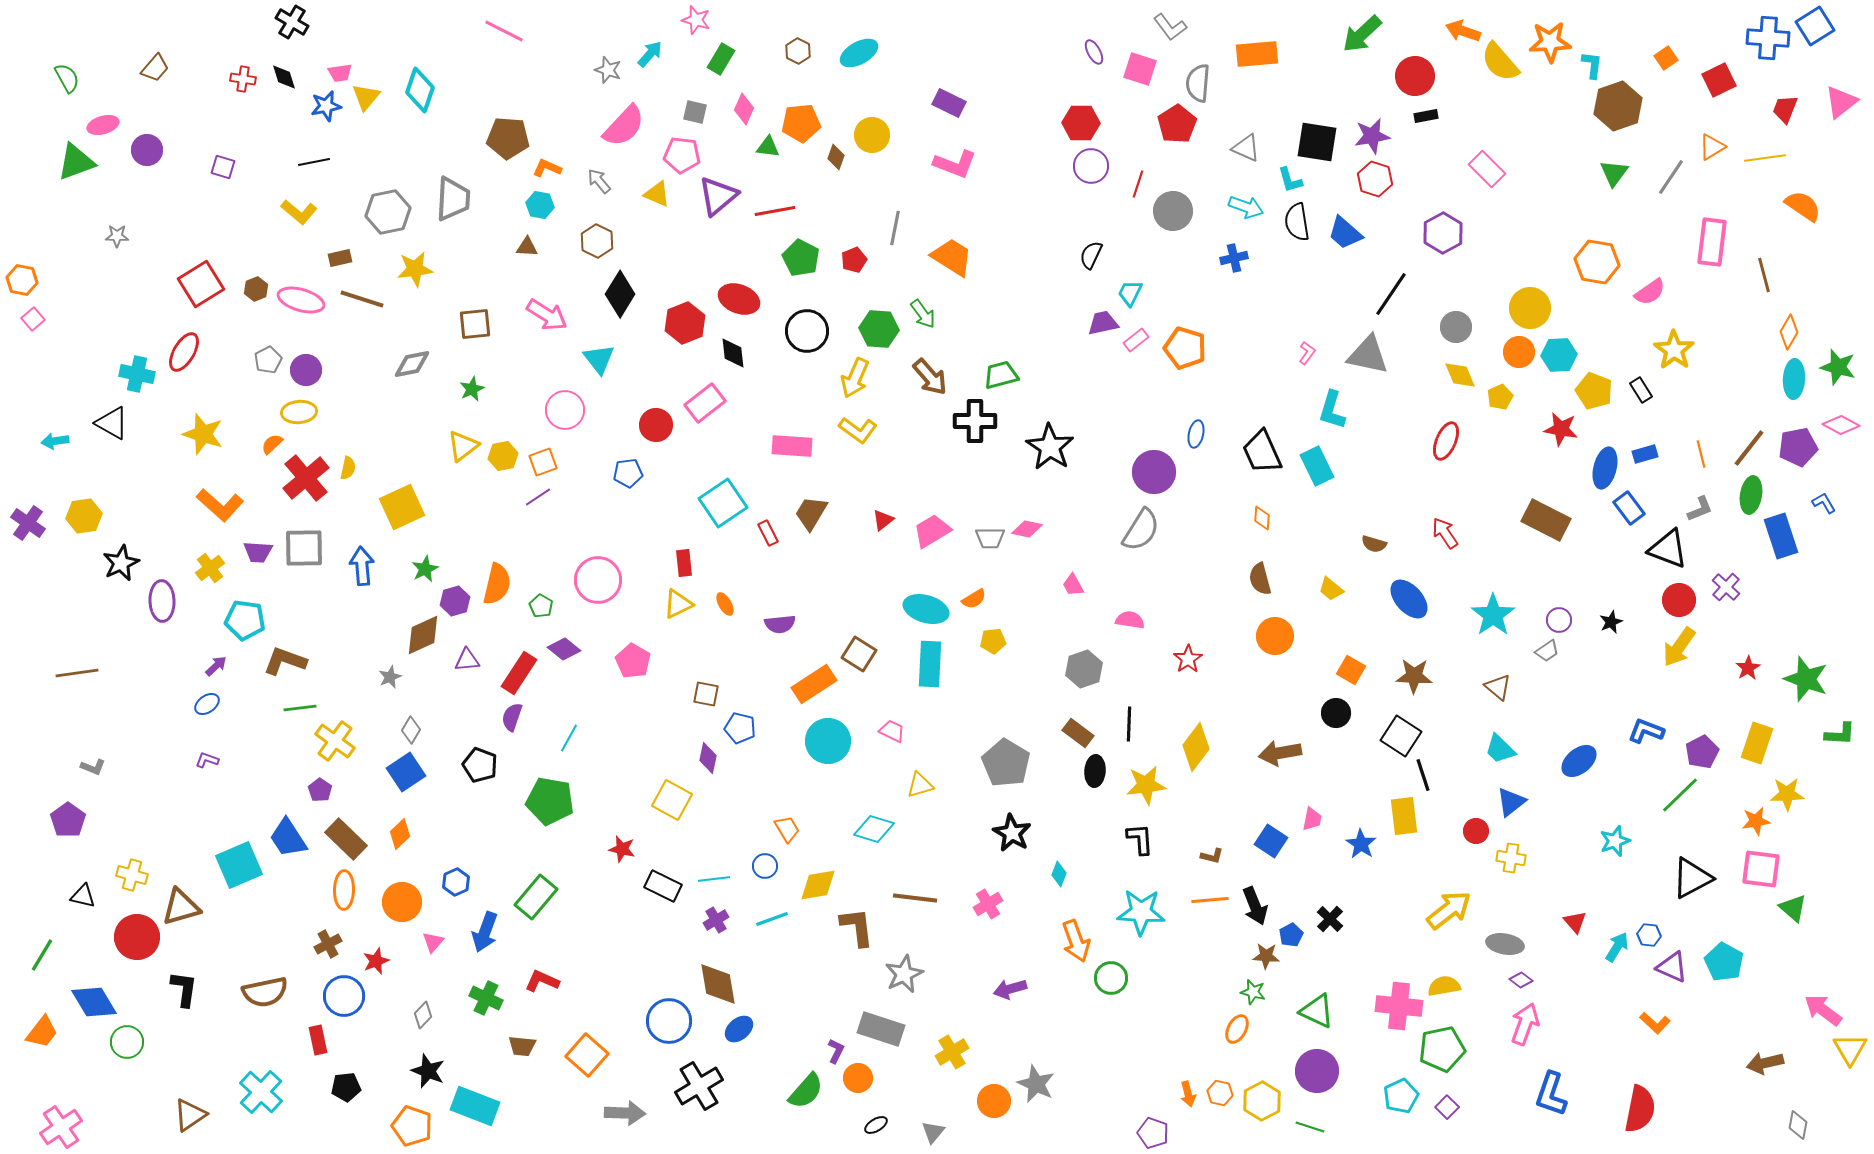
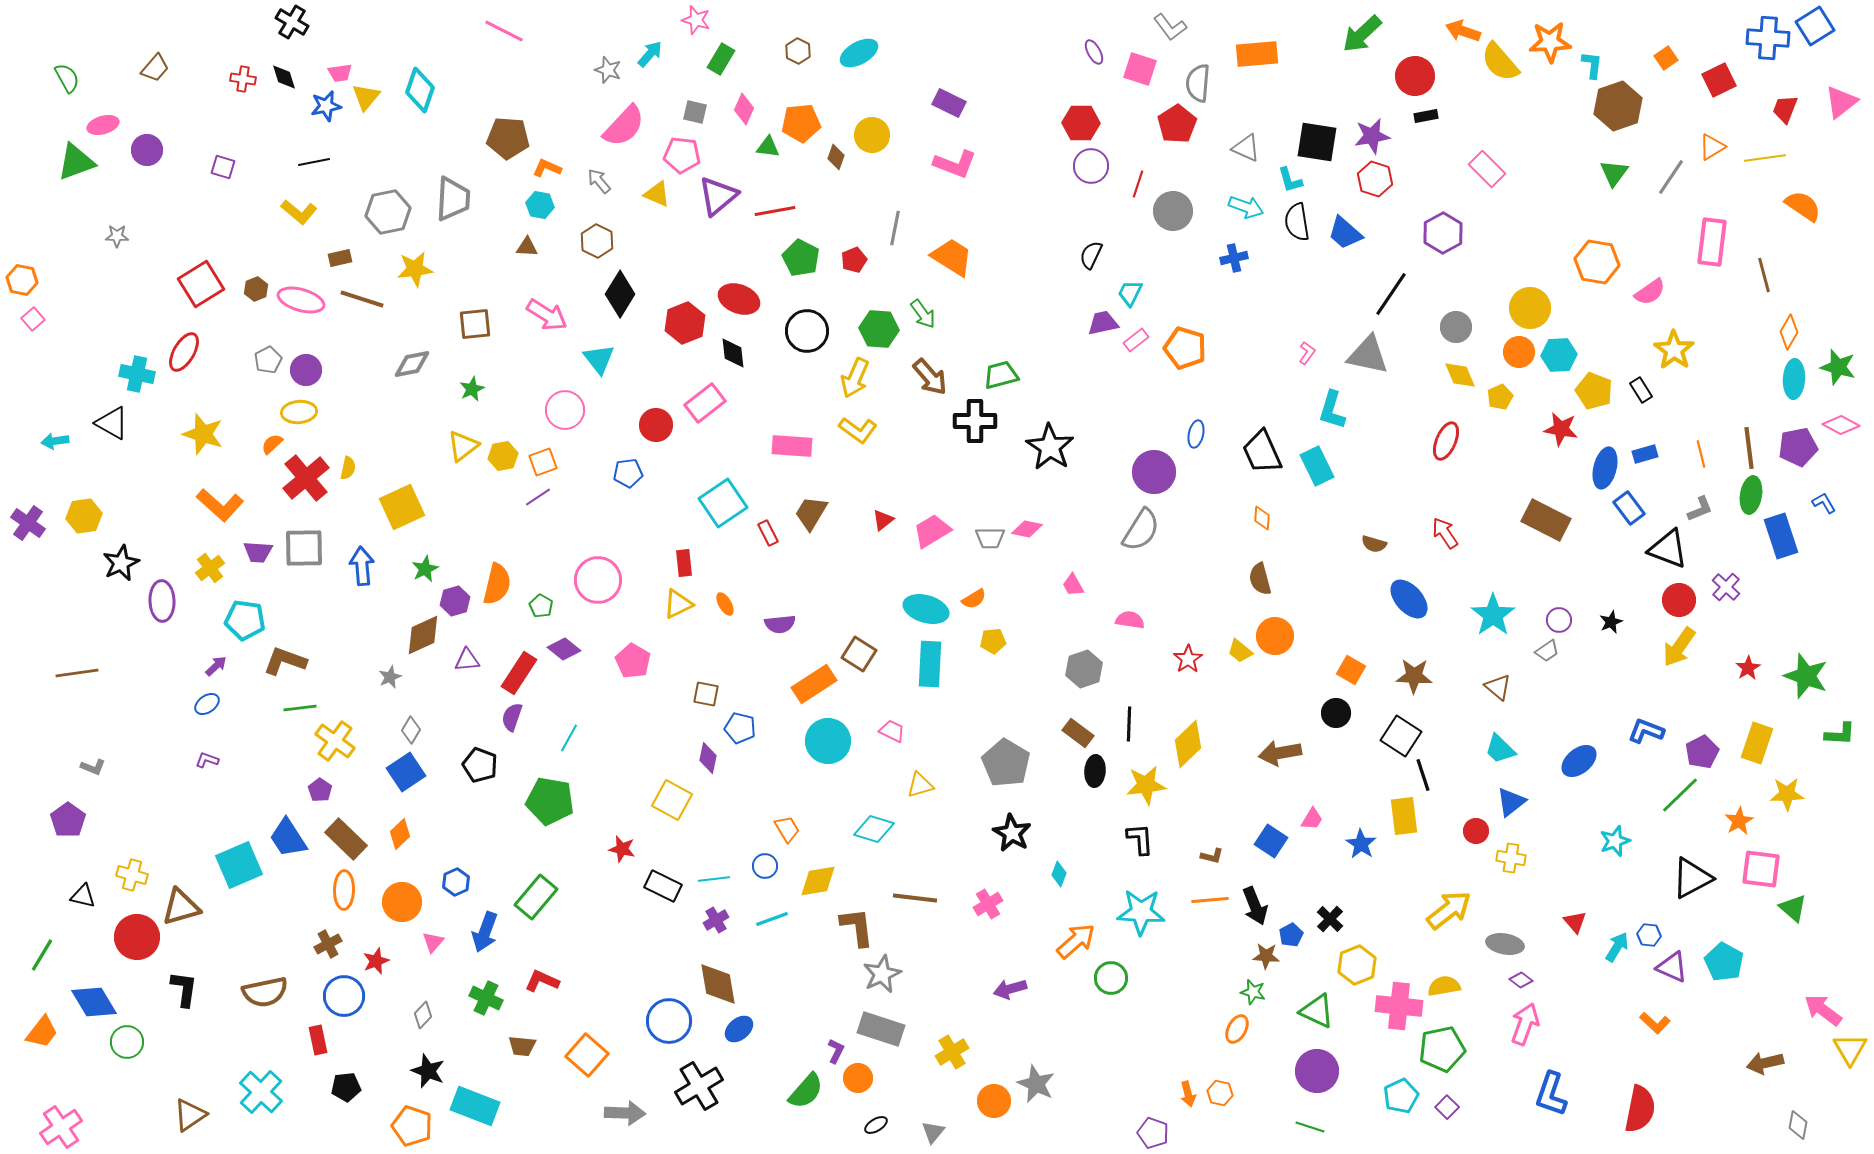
brown line at (1749, 448): rotated 45 degrees counterclockwise
yellow trapezoid at (1331, 589): moved 91 px left, 62 px down
green star at (1806, 679): moved 3 px up
yellow diamond at (1196, 747): moved 8 px left, 3 px up; rotated 9 degrees clockwise
pink trapezoid at (1312, 819): rotated 20 degrees clockwise
orange star at (1756, 821): moved 17 px left; rotated 20 degrees counterclockwise
yellow diamond at (818, 885): moved 4 px up
orange arrow at (1076, 941): rotated 111 degrees counterclockwise
gray star at (904, 974): moved 22 px left
yellow hexagon at (1262, 1101): moved 95 px right, 136 px up; rotated 6 degrees clockwise
